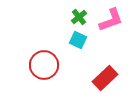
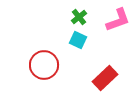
pink L-shape: moved 7 px right
